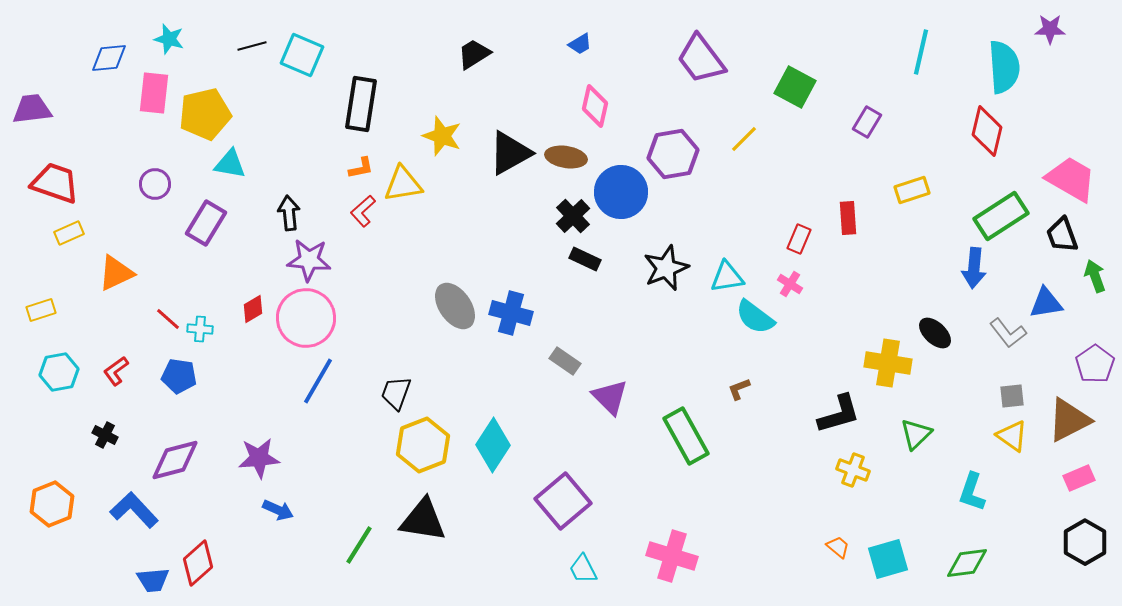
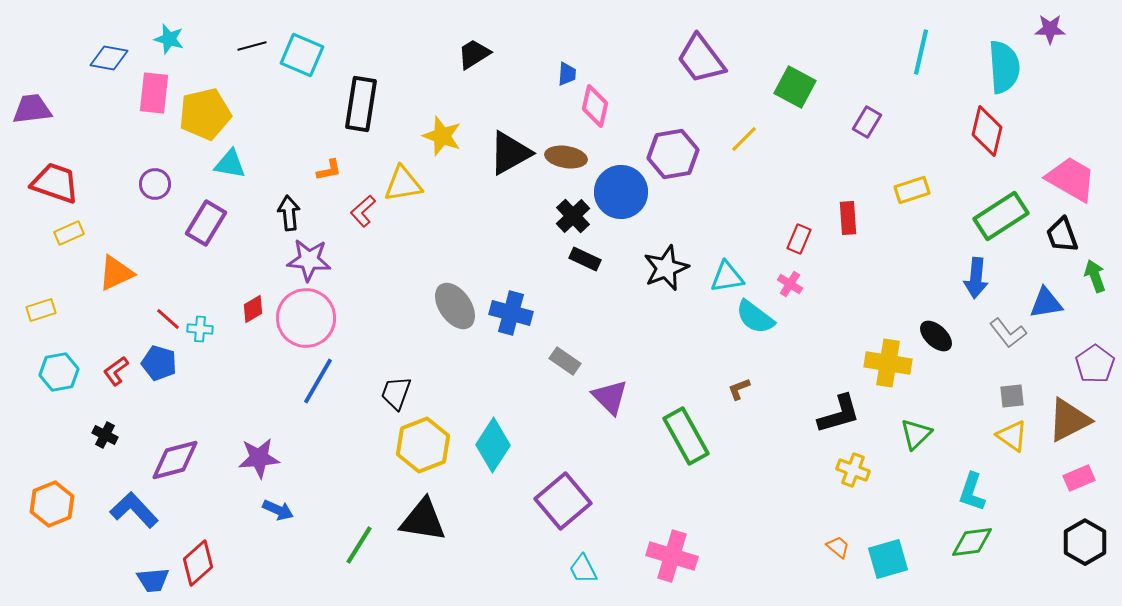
blue trapezoid at (580, 44): moved 13 px left, 30 px down; rotated 55 degrees counterclockwise
blue diamond at (109, 58): rotated 15 degrees clockwise
orange L-shape at (361, 168): moved 32 px left, 2 px down
blue arrow at (974, 268): moved 2 px right, 10 px down
black ellipse at (935, 333): moved 1 px right, 3 px down
blue pentagon at (179, 376): moved 20 px left, 13 px up; rotated 8 degrees clockwise
green diamond at (967, 563): moved 5 px right, 21 px up
